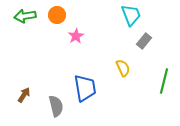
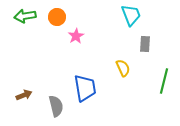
orange circle: moved 2 px down
gray rectangle: moved 1 px right, 3 px down; rotated 35 degrees counterclockwise
brown arrow: rotated 35 degrees clockwise
